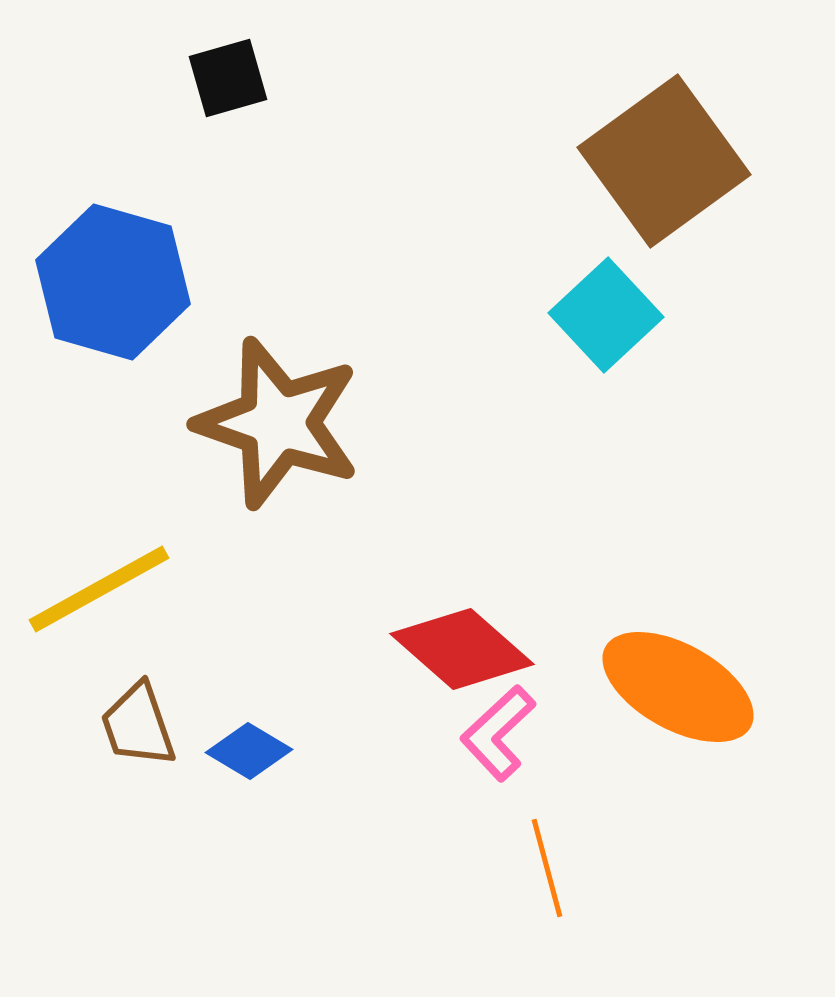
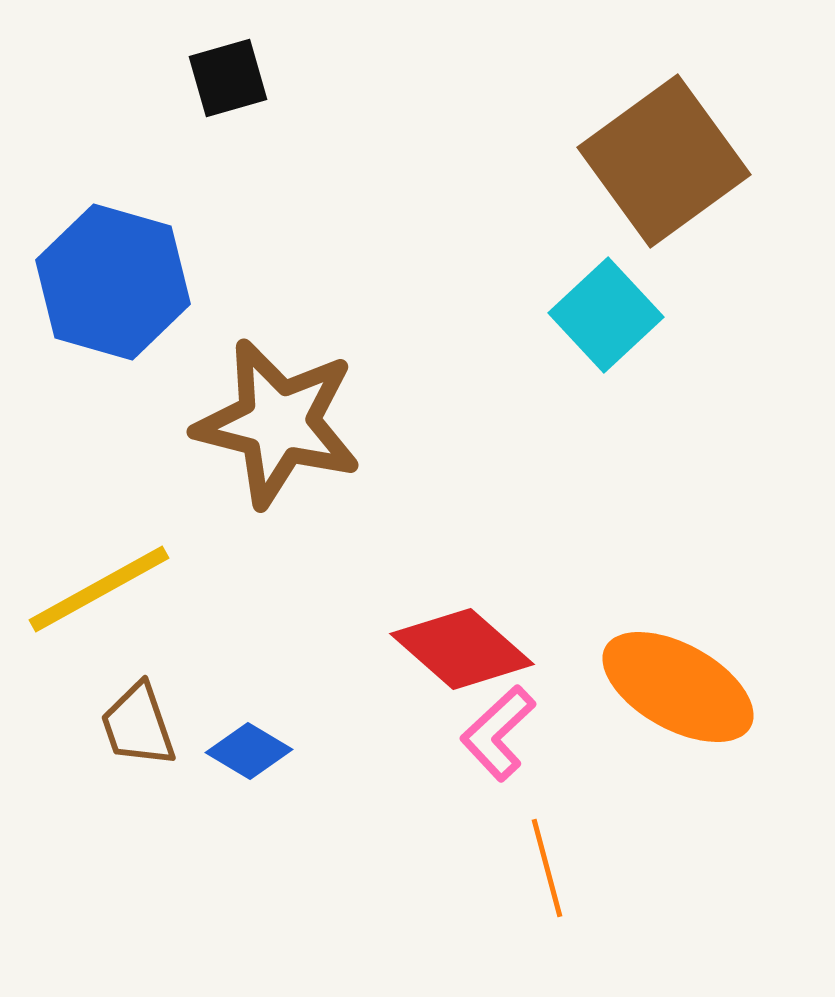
brown star: rotated 5 degrees counterclockwise
